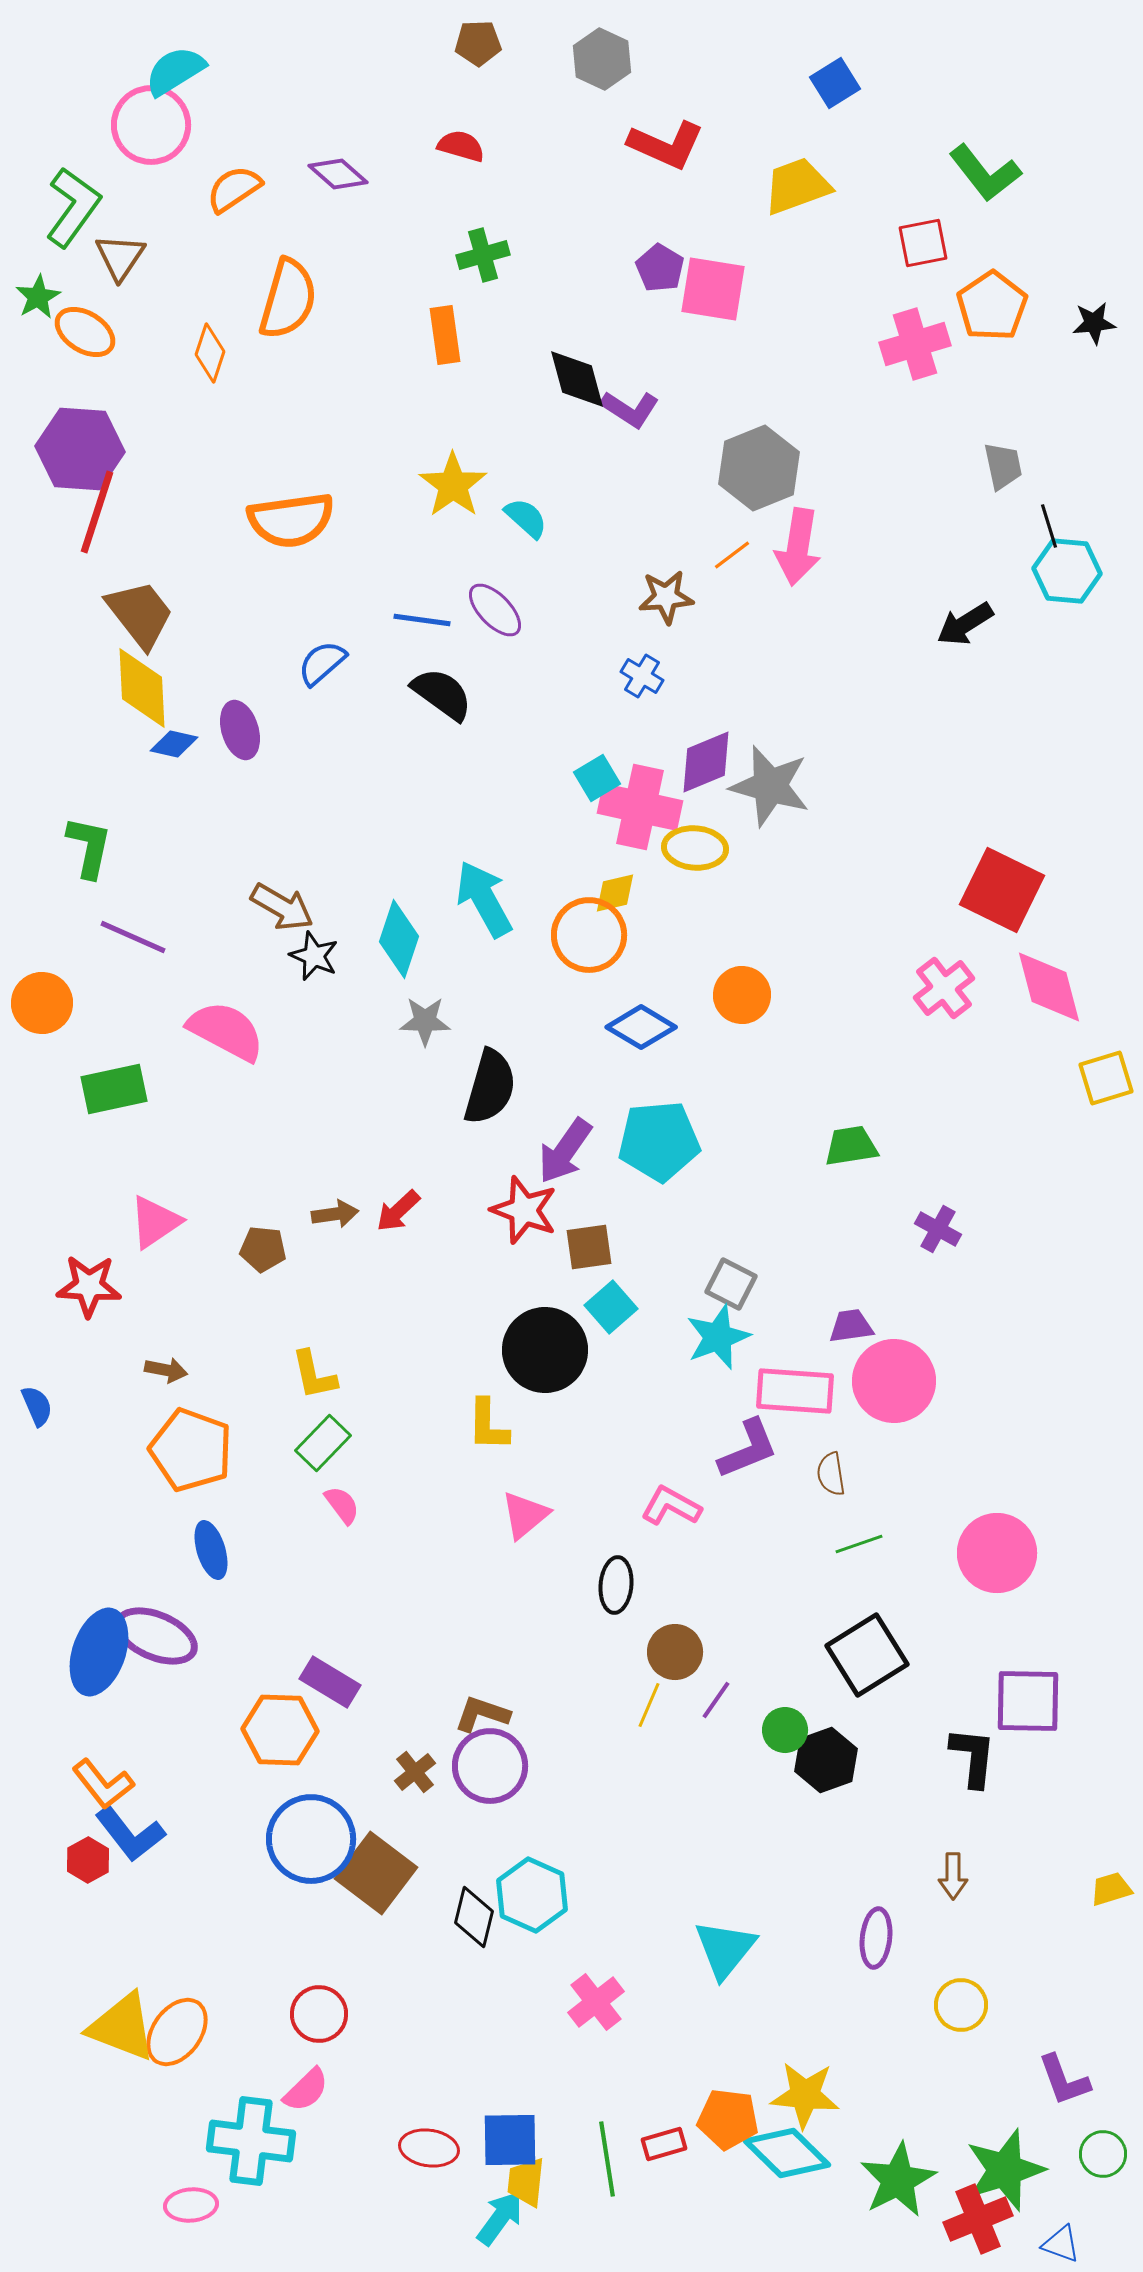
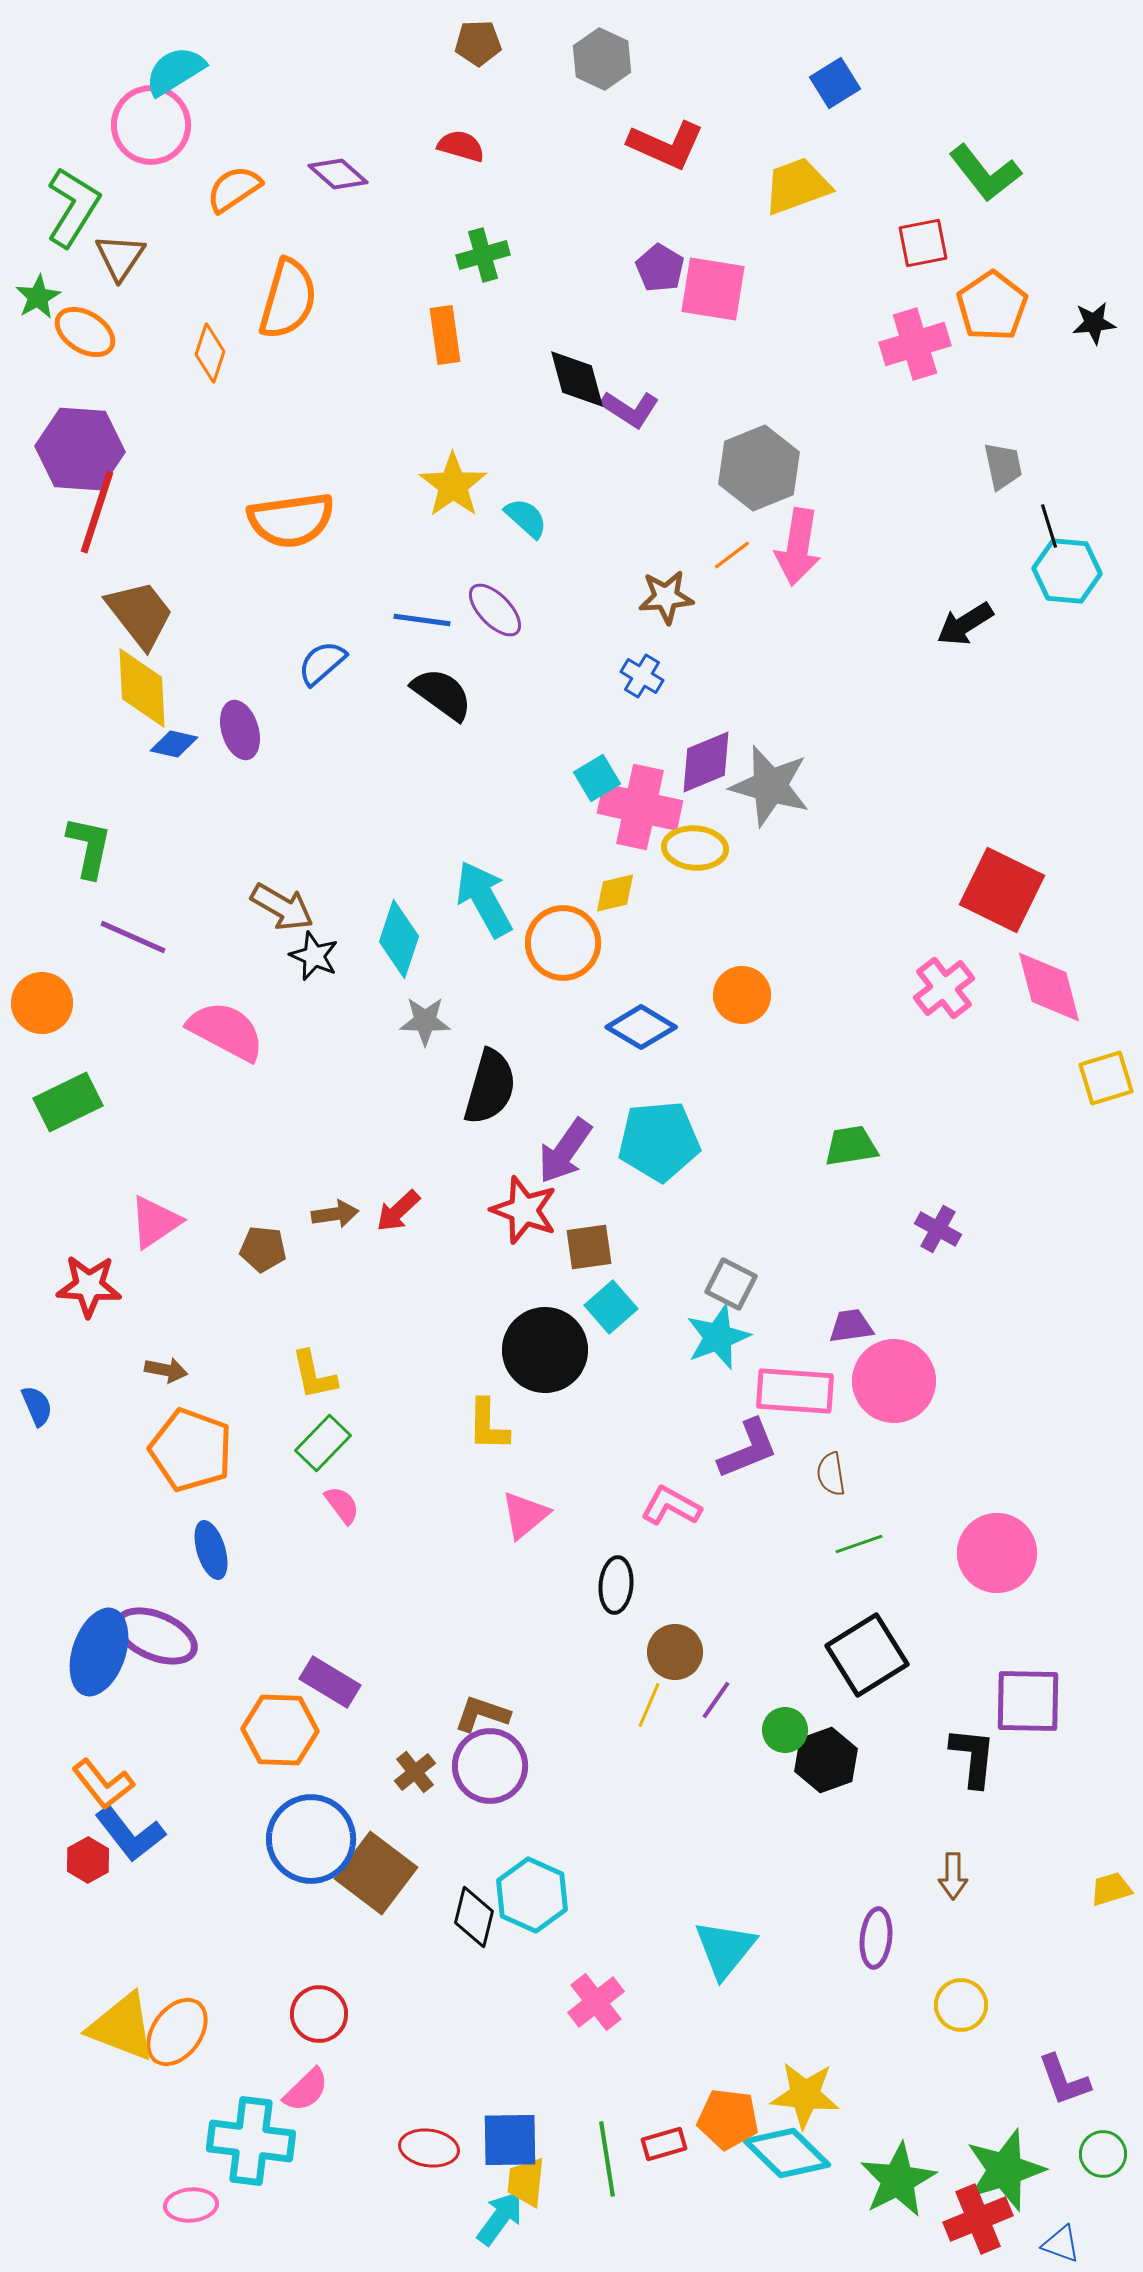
green L-shape at (73, 207): rotated 4 degrees counterclockwise
orange circle at (589, 935): moved 26 px left, 8 px down
green rectangle at (114, 1089): moved 46 px left, 13 px down; rotated 14 degrees counterclockwise
